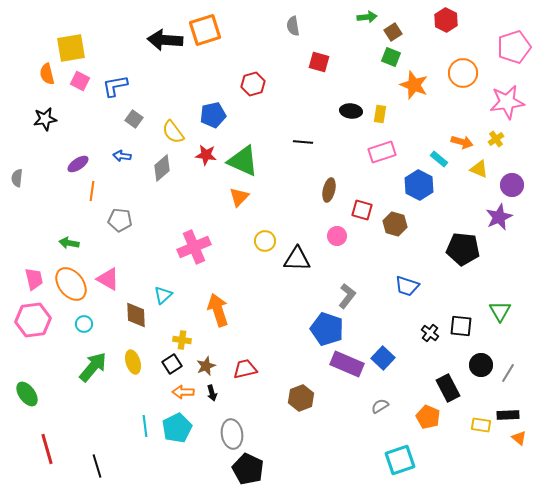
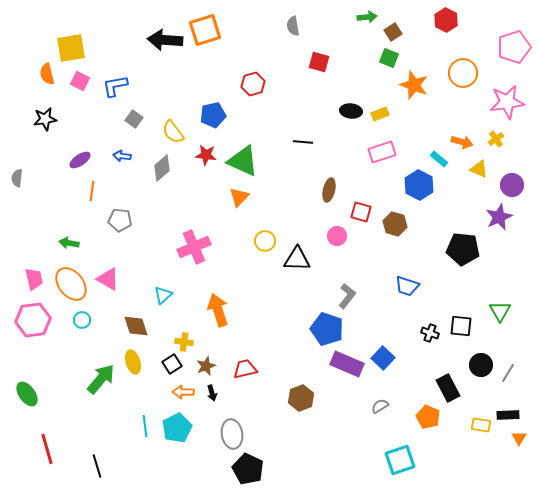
green square at (391, 57): moved 2 px left, 1 px down
yellow rectangle at (380, 114): rotated 60 degrees clockwise
purple ellipse at (78, 164): moved 2 px right, 4 px up
red square at (362, 210): moved 1 px left, 2 px down
brown diamond at (136, 315): moved 11 px down; rotated 16 degrees counterclockwise
cyan circle at (84, 324): moved 2 px left, 4 px up
black cross at (430, 333): rotated 18 degrees counterclockwise
yellow cross at (182, 340): moved 2 px right, 2 px down
green arrow at (93, 367): moved 8 px right, 12 px down
orange triangle at (519, 438): rotated 21 degrees clockwise
